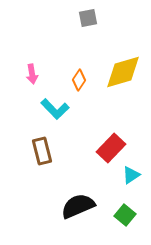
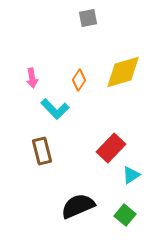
pink arrow: moved 4 px down
